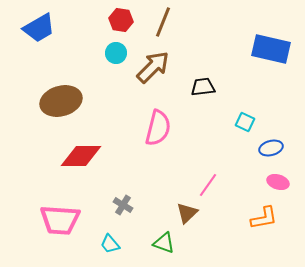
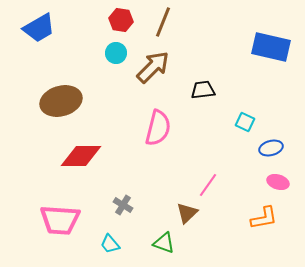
blue rectangle: moved 2 px up
black trapezoid: moved 3 px down
